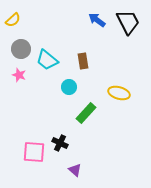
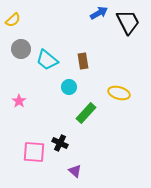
blue arrow: moved 2 px right, 7 px up; rotated 114 degrees clockwise
pink star: moved 26 px down; rotated 16 degrees clockwise
purple triangle: moved 1 px down
